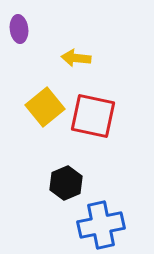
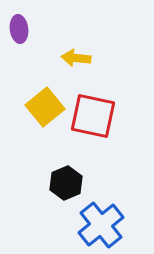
blue cross: rotated 27 degrees counterclockwise
